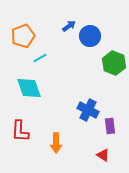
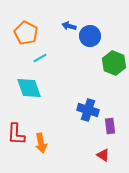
blue arrow: rotated 128 degrees counterclockwise
orange pentagon: moved 3 px right, 3 px up; rotated 25 degrees counterclockwise
blue cross: rotated 10 degrees counterclockwise
red L-shape: moved 4 px left, 3 px down
orange arrow: moved 15 px left; rotated 12 degrees counterclockwise
